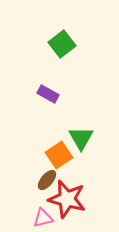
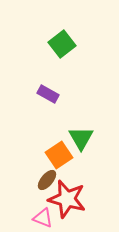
pink triangle: rotated 35 degrees clockwise
